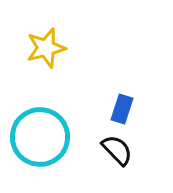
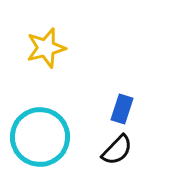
black semicircle: rotated 88 degrees clockwise
